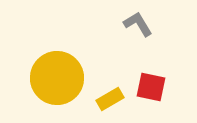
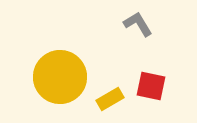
yellow circle: moved 3 px right, 1 px up
red square: moved 1 px up
